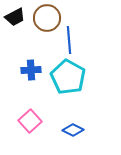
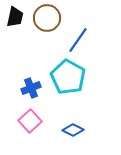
black trapezoid: rotated 50 degrees counterclockwise
blue line: moved 9 px right; rotated 40 degrees clockwise
blue cross: moved 18 px down; rotated 18 degrees counterclockwise
